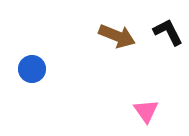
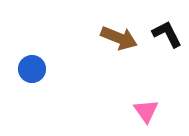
black L-shape: moved 1 px left, 2 px down
brown arrow: moved 2 px right, 2 px down
